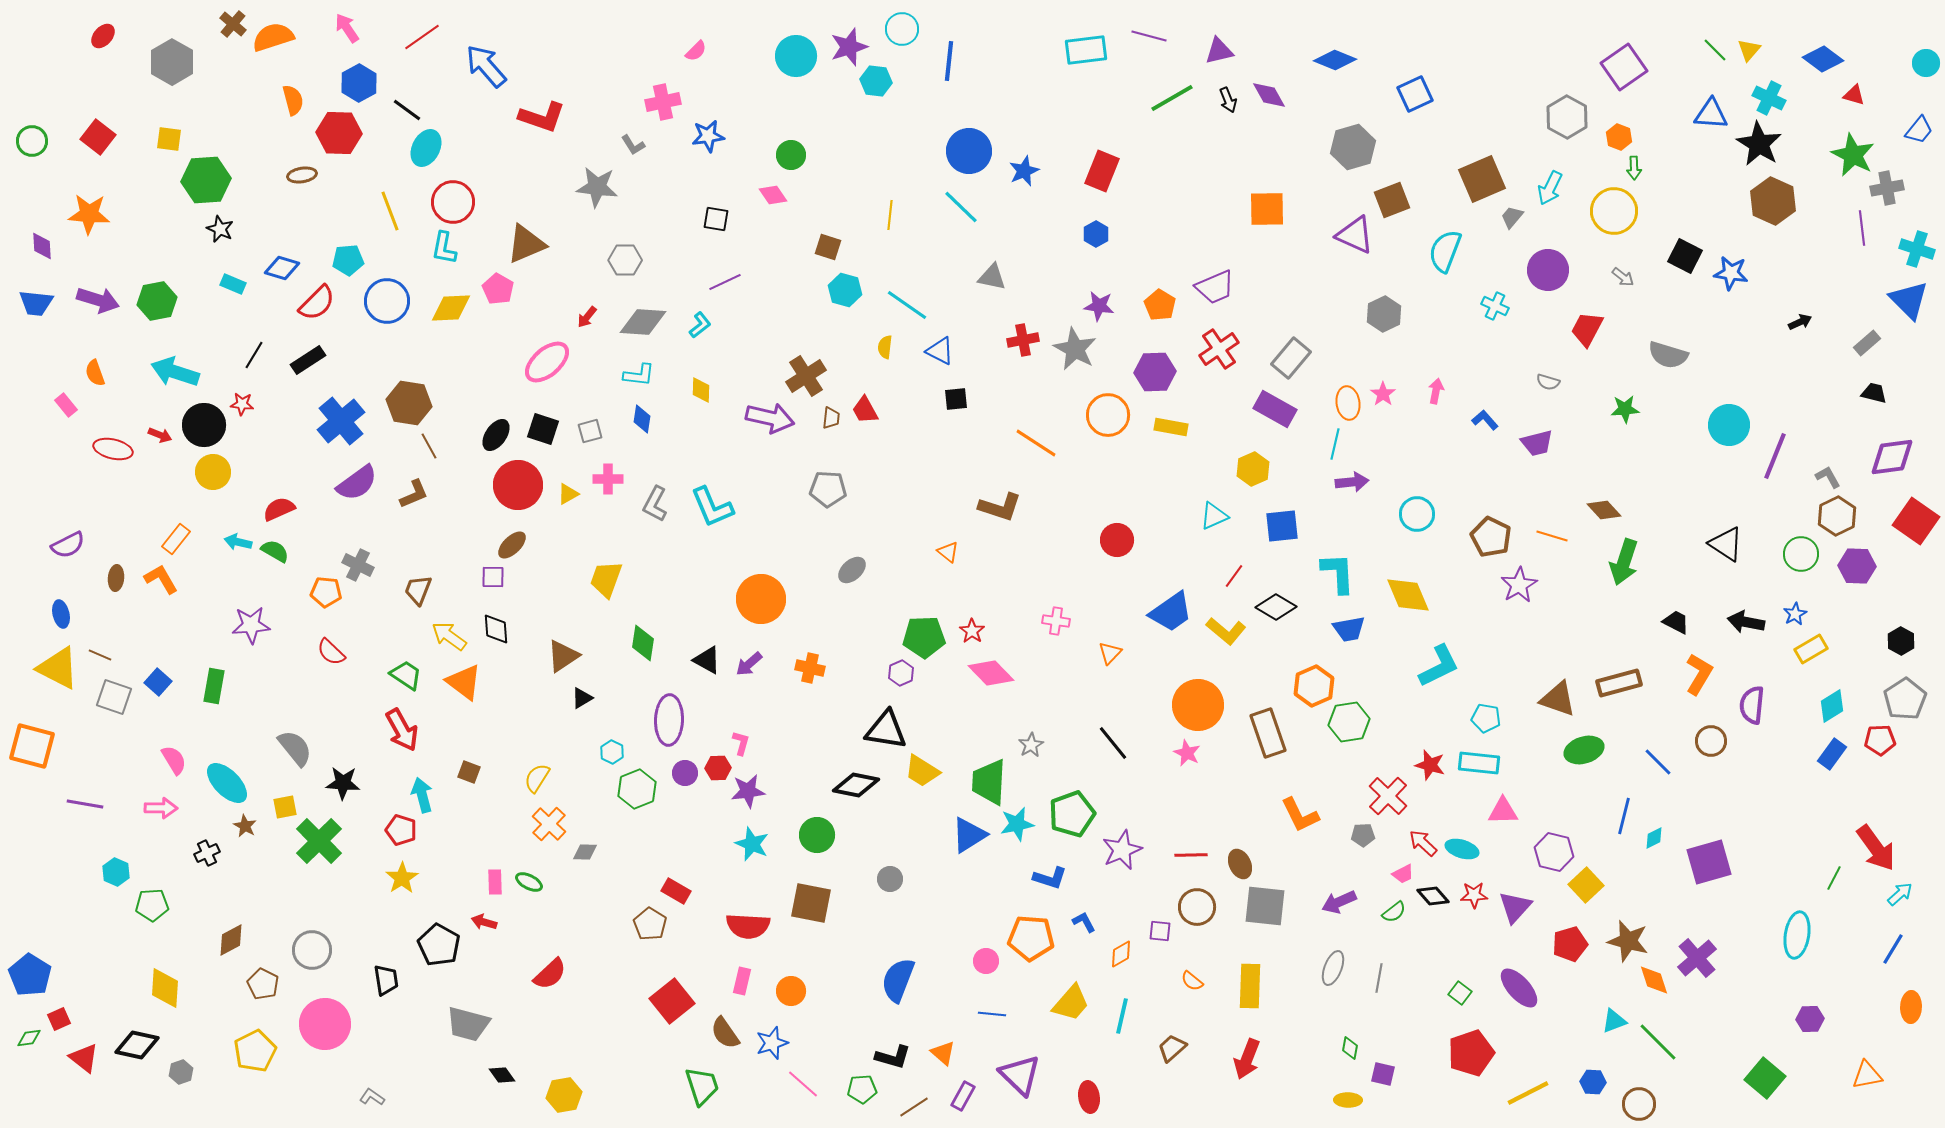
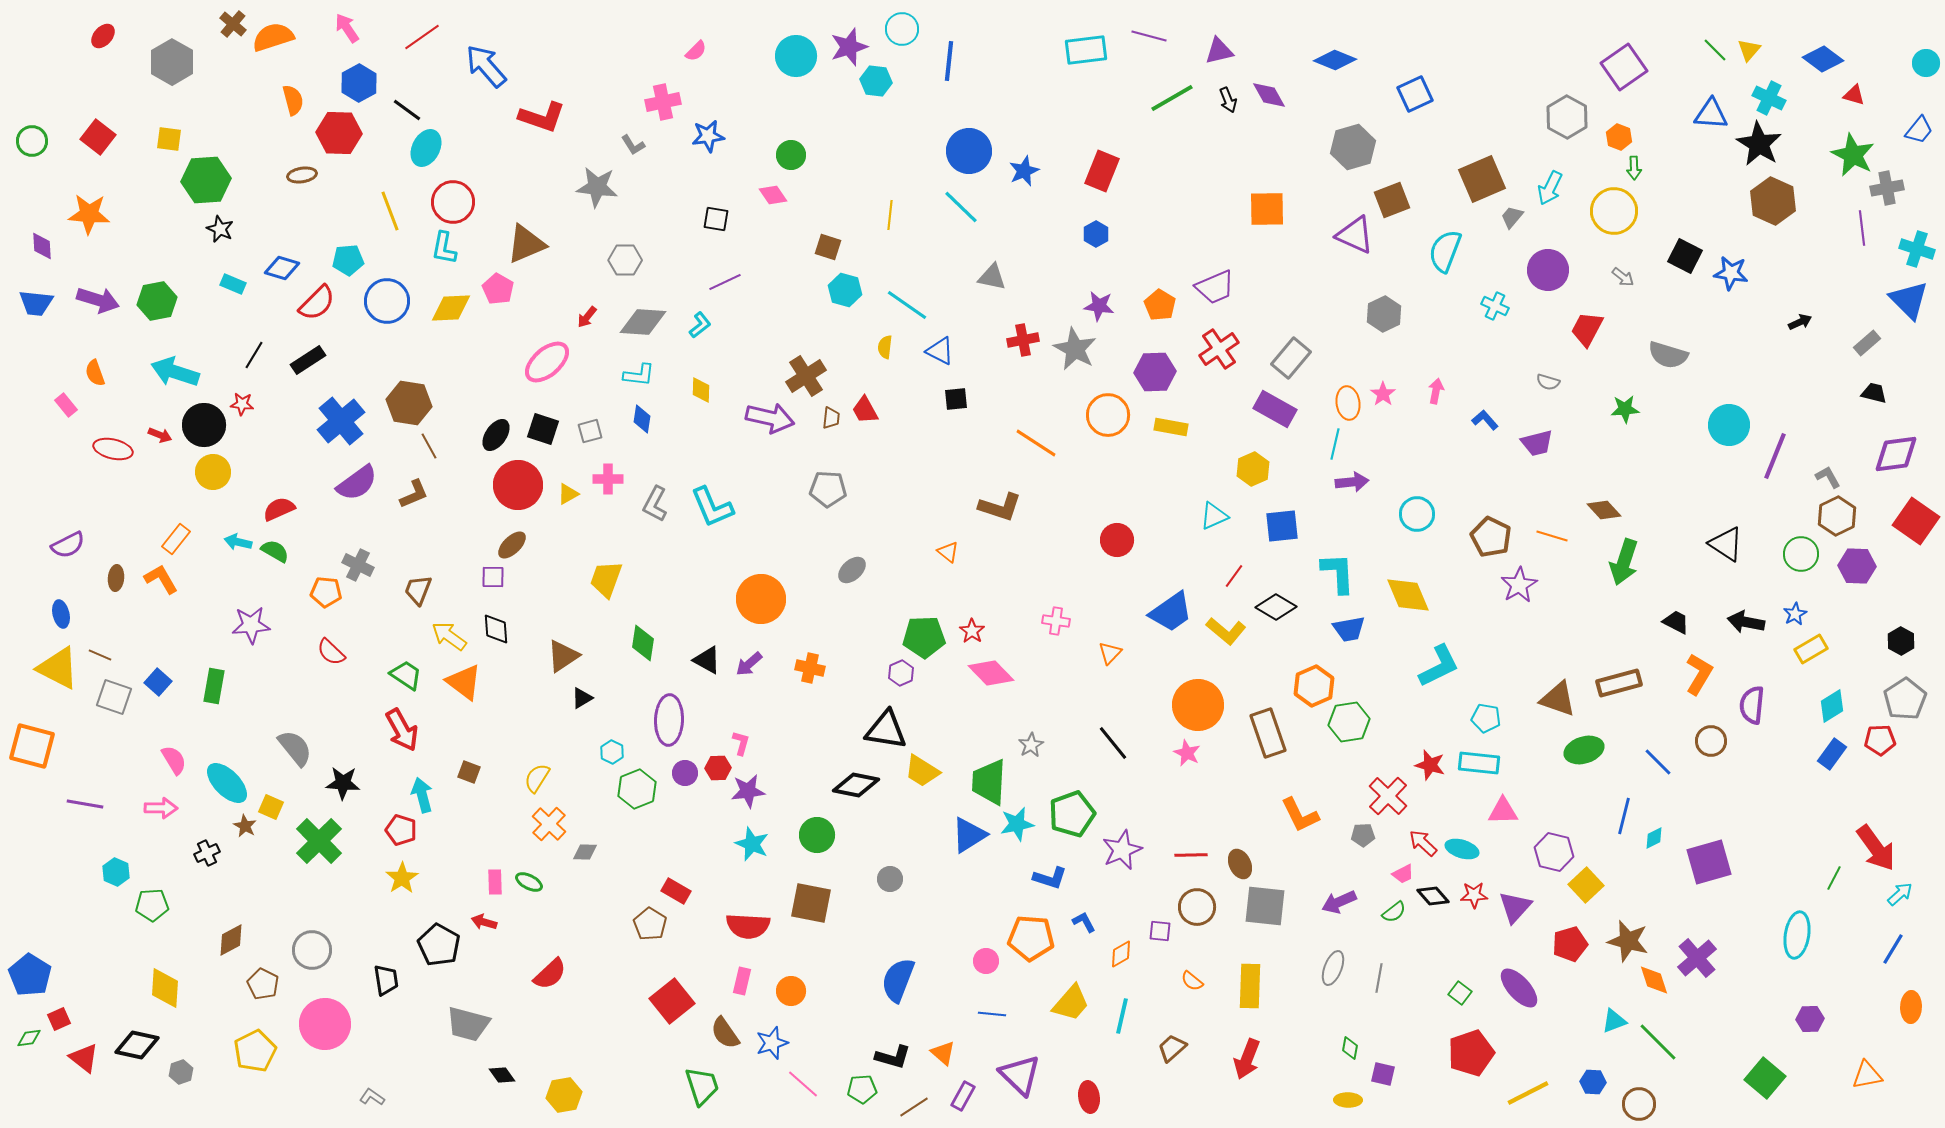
purple diamond at (1892, 457): moved 4 px right, 3 px up
yellow square at (285, 807): moved 14 px left; rotated 35 degrees clockwise
